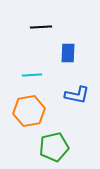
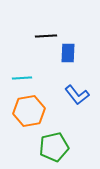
black line: moved 5 px right, 9 px down
cyan line: moved 10 px left, 3 px down
blue L-shape: rotated 40 degrees clockwise
